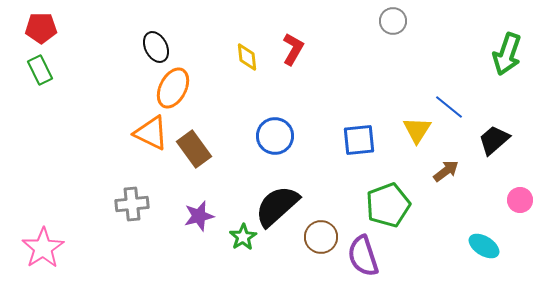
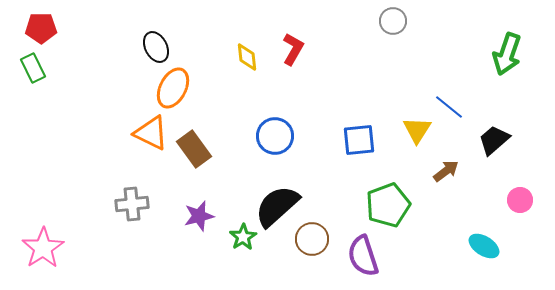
green rectangle: moved 7 px left, 2 px up
brown circle: moved 9 px left, 2 px down
